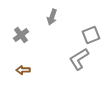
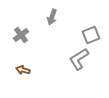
brown arrow: rotated 16 degrees clockwise
